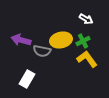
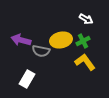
gray semicircle: moved 1 px left
yellow L-shape: moved 2 px left, 3 px down
